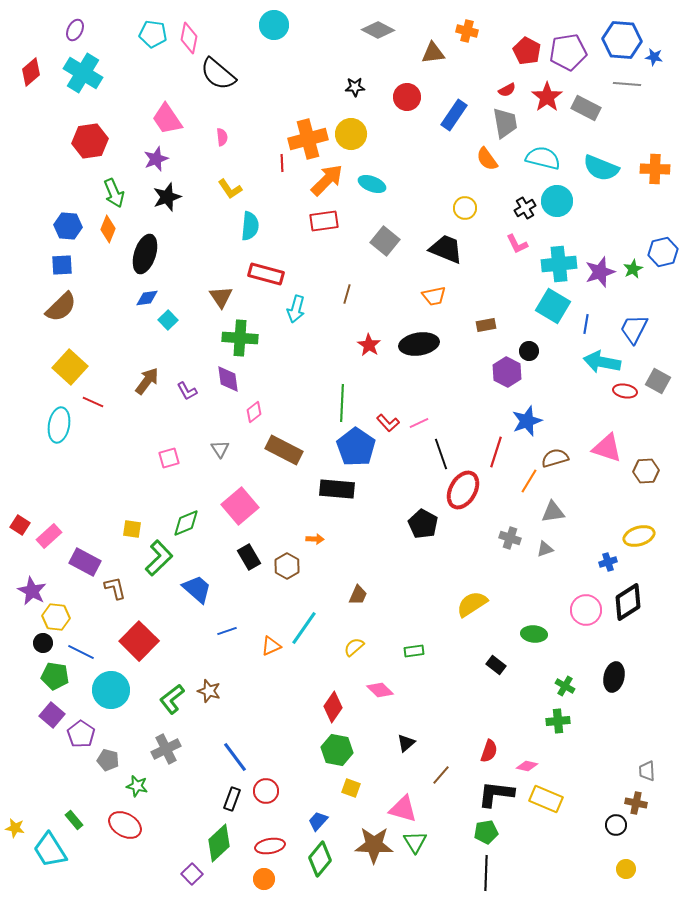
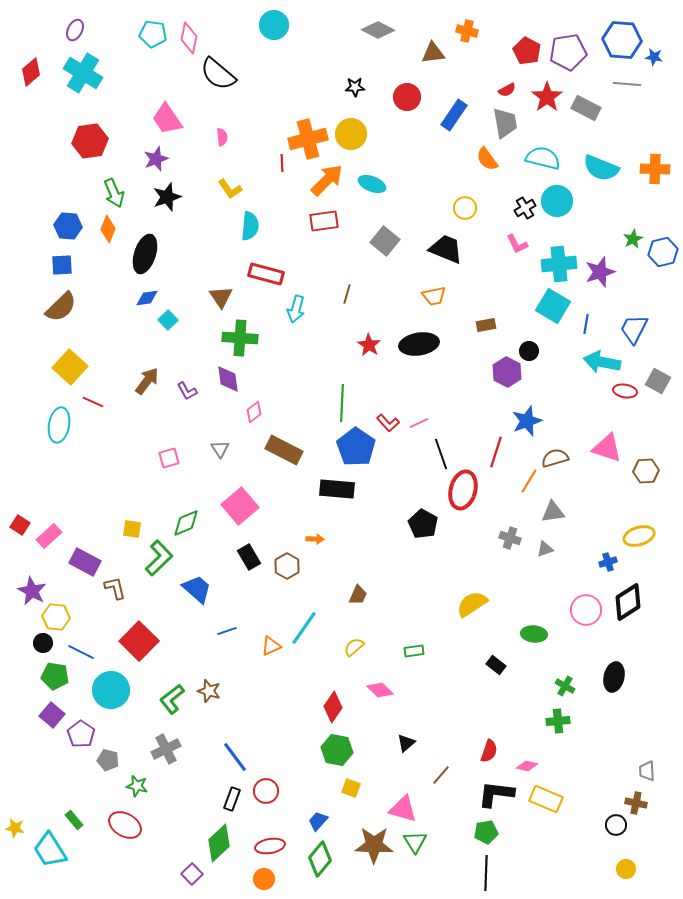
green star at (633, 269): moved 30 px up
red ellipse at (463, 490): rotated 15 degrees counterclockwise
